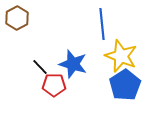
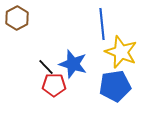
yellow star: moved 4 px up
black line: moved 6 px right
blue pentagon: moved 10 px left, 1 px down; rotated 24 degrees clockwise
